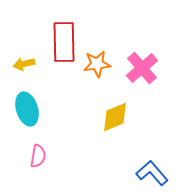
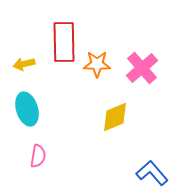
orange star: rotated 8 degrees clockwise
